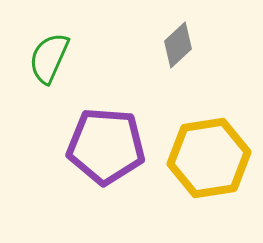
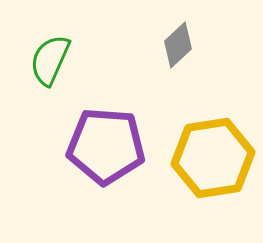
green semicircle: moved 1 px right, 2 px down
yellow hexagon: moved 4 px right
